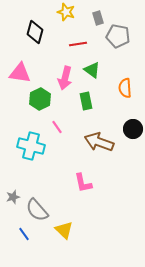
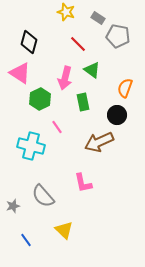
gray rectangle: rotated 40 degrees counterclockwise
black diamond: moved 6 px left, 10 px down
red line: rotated 54 degrees clockwise
pink triangle: rotated 25 degrees clockwise
orange semicircle: rotated 24 degrees clockwise
green rectangle: moved 3 px left, 1 px down
black circle: moved 16 px left, 14 px up
brown arrow: rotated 44 degrees counterclockwise
gray star: moved 9 px down
gray semicircle: moved 6 px right, 14 px up
blue line: moved 2 px right, 6 px down
